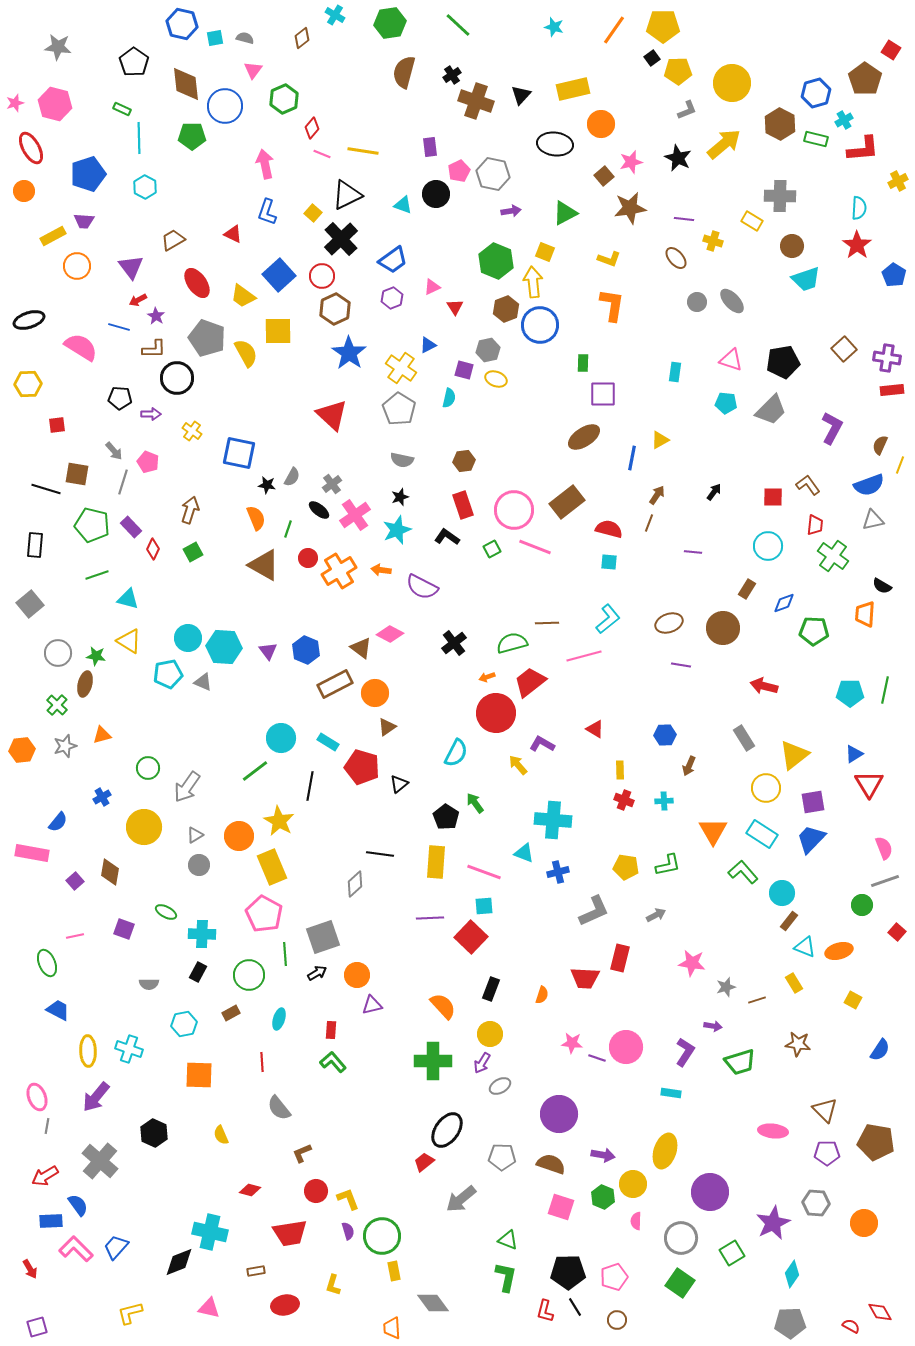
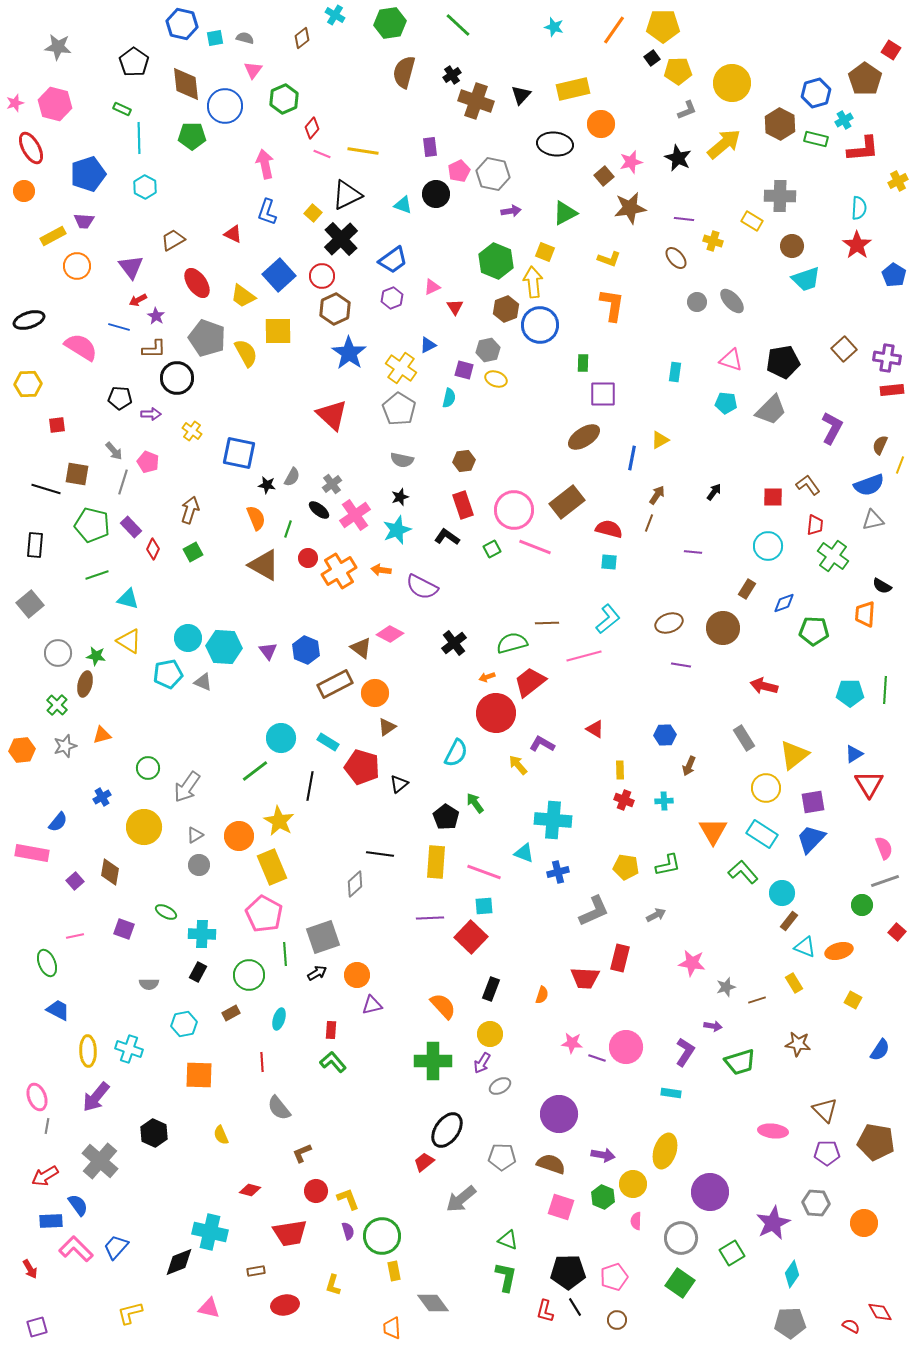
green line at (885, 690): rotated 8 degrees counterclockwise
